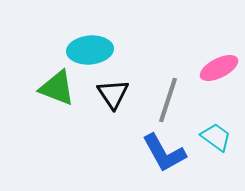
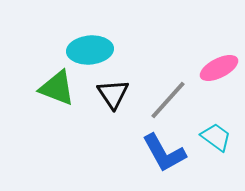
gray line: rotated 24 degrees clockwise
